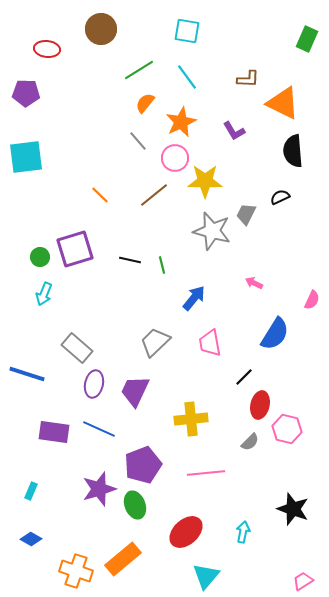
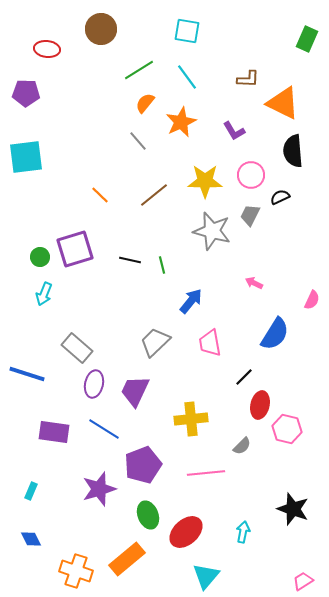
pink circle at (175, 158): moved 76 px right, 17 px down
gray trapezoid at (246, 214): moved 4 px right, 1 px down
blue arrow at (194, 298): moved 3 px left, 3 px down
blue line at (99, 429): moved 5 px right; rotated 8 degrees clockwise
gray semicircle at (250, 442): moved 8 px left, 4 px down
green ellipse at (135, 505): moved 13 px right, 10 px down
blue diamond at (31, 539): rotated 35 degrees clockwise
orange rectangle at (123, 559): moved 4 px right
